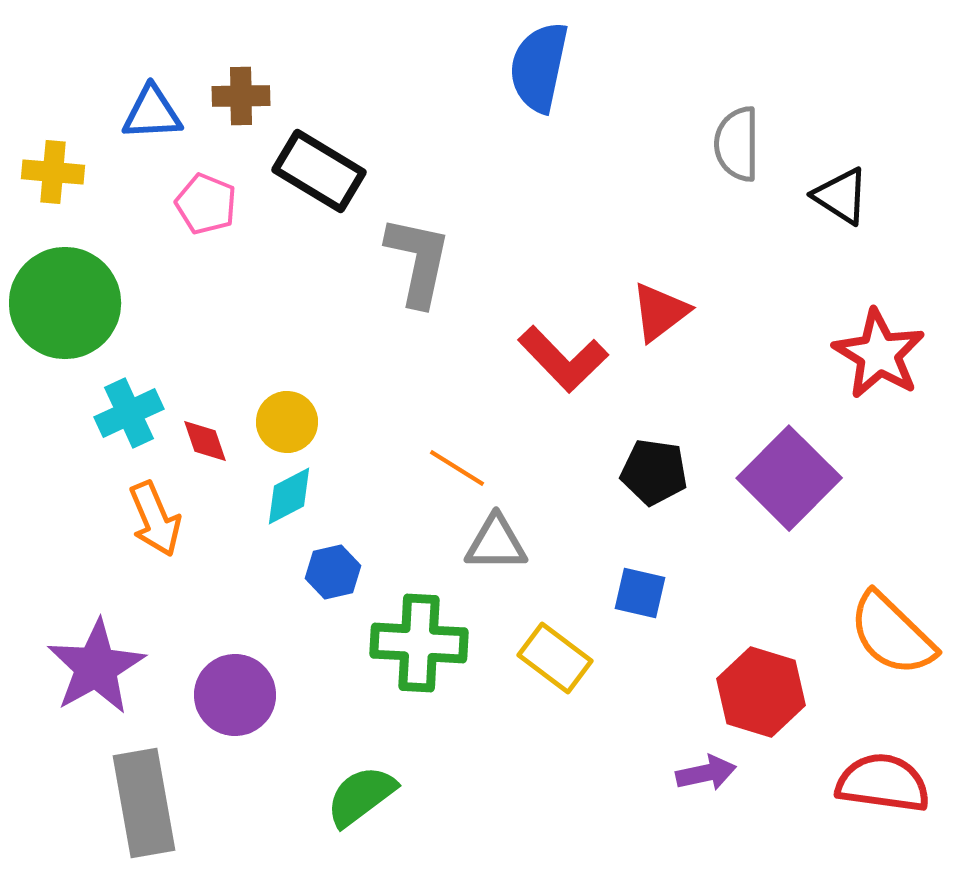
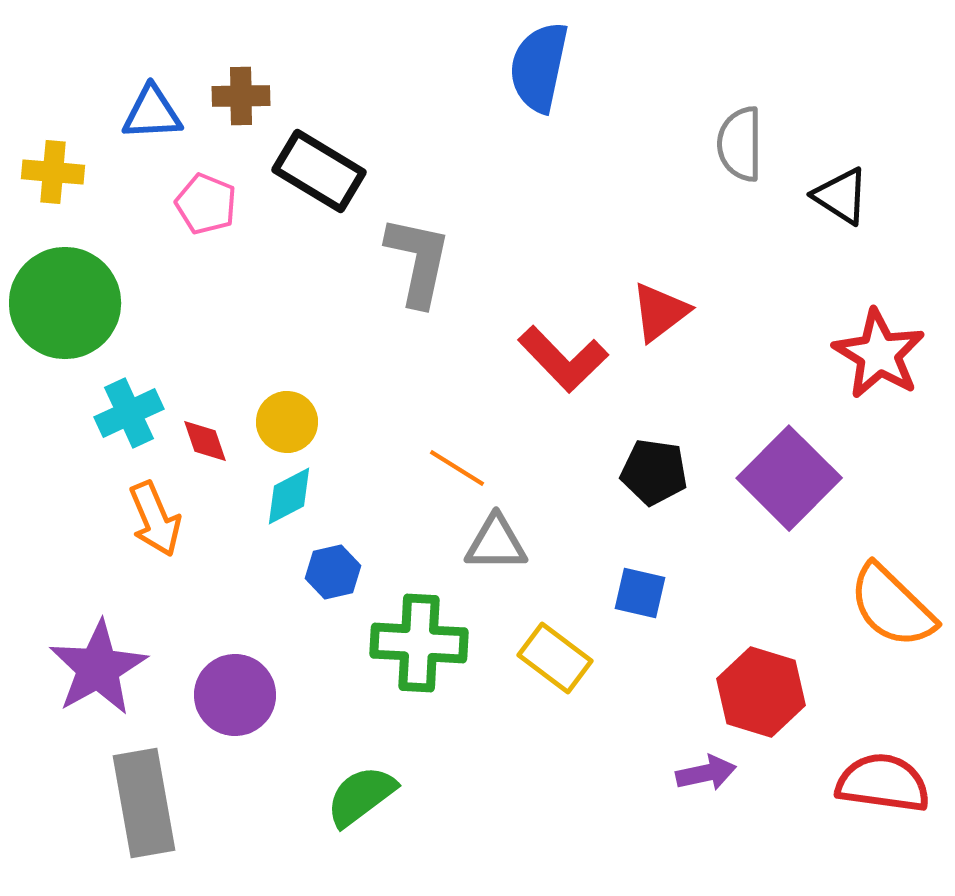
gray semicircle: moved 3 px right
orange semicircle: moved 28 px up
purple star: moved 2 px right, 1 px down
